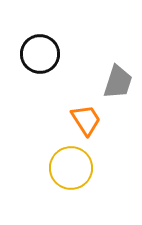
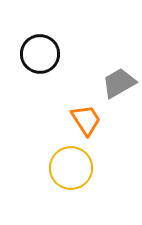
gray trapezoid: moved 1 px right, 1 px down; rotated 138 degrees counterclockwise
